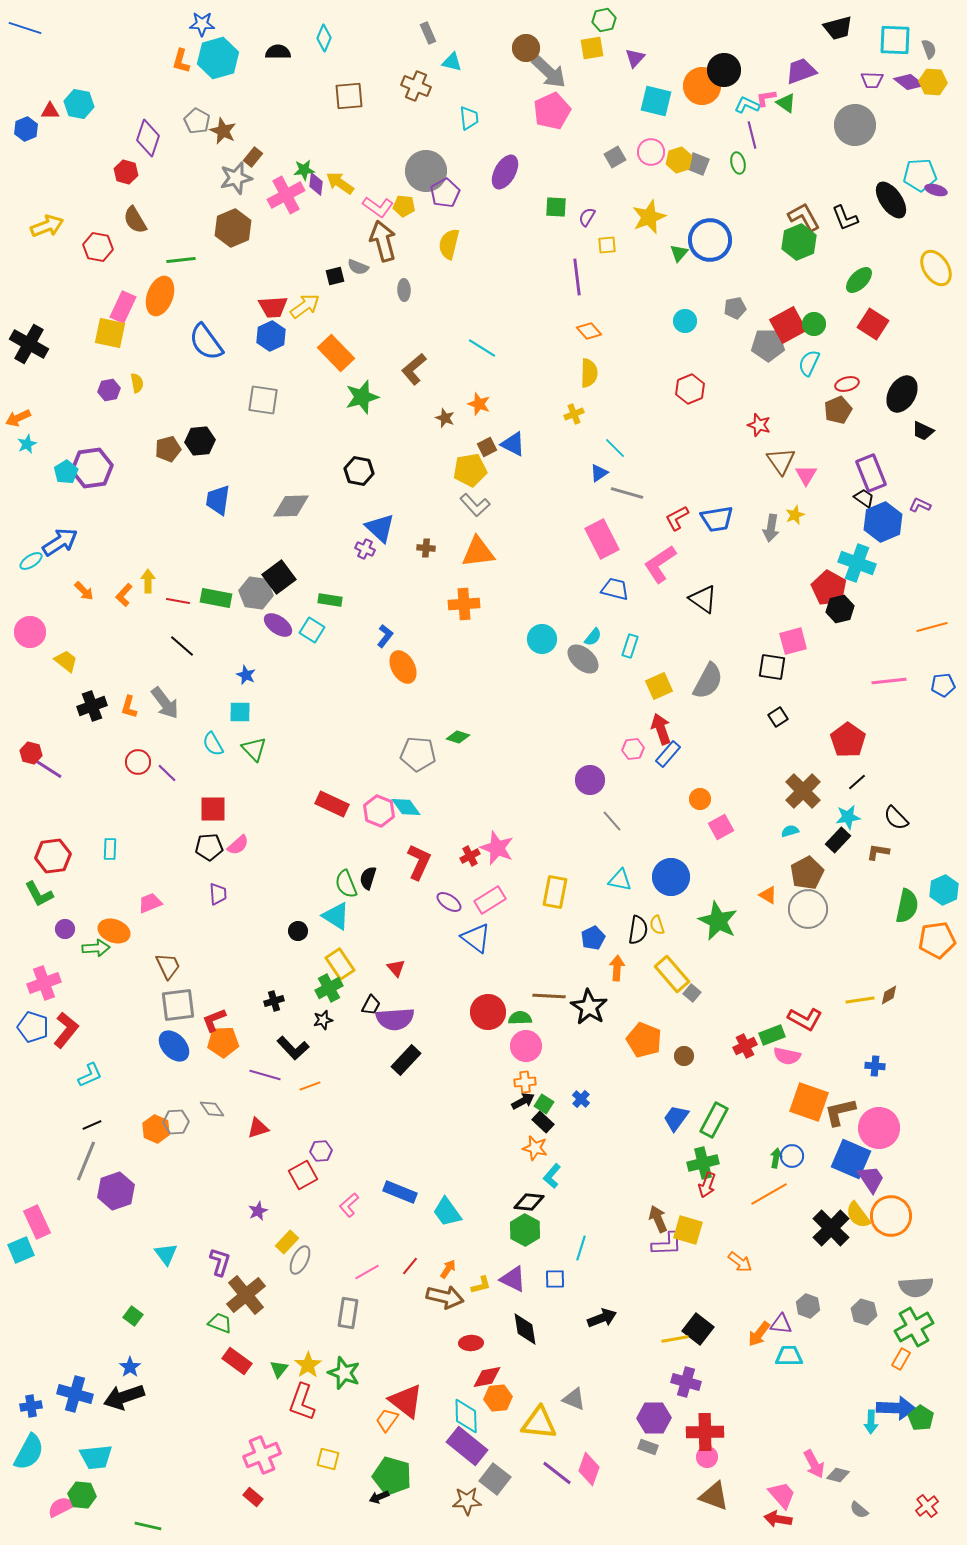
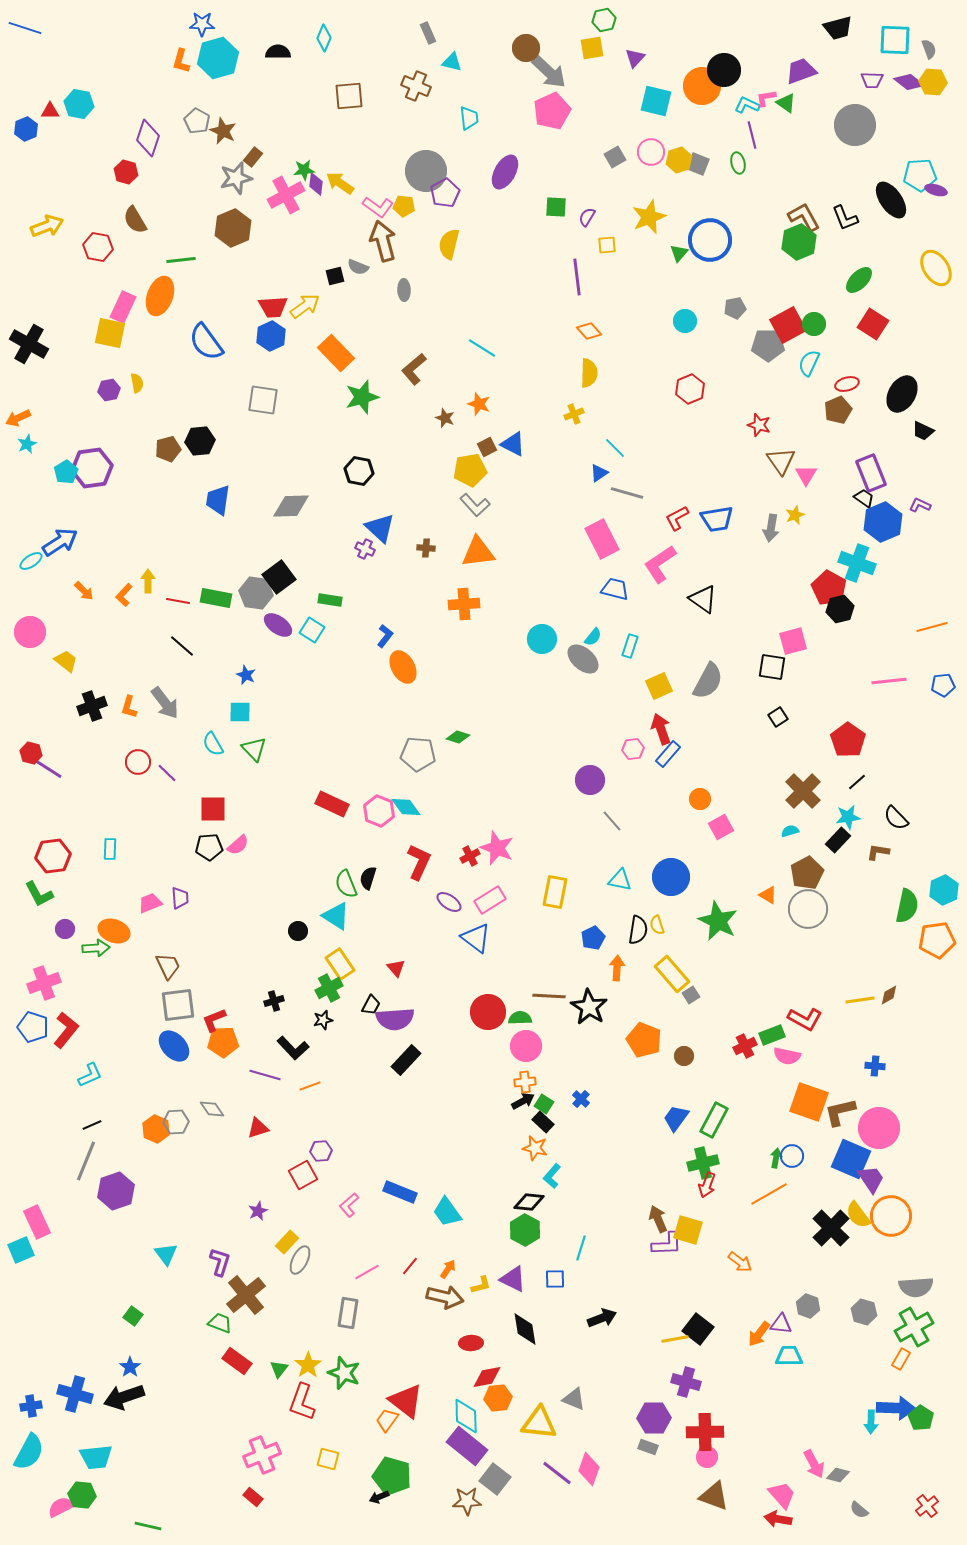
purple trapezoid at (218, 894): moved 38 px left, 4 px down
gray square at (692, 993): moved 1 px left, 2 px down; rotated 18 degrees clockwise
